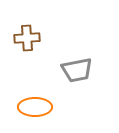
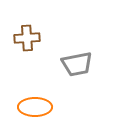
gray trapezoid: moved 6 px up
